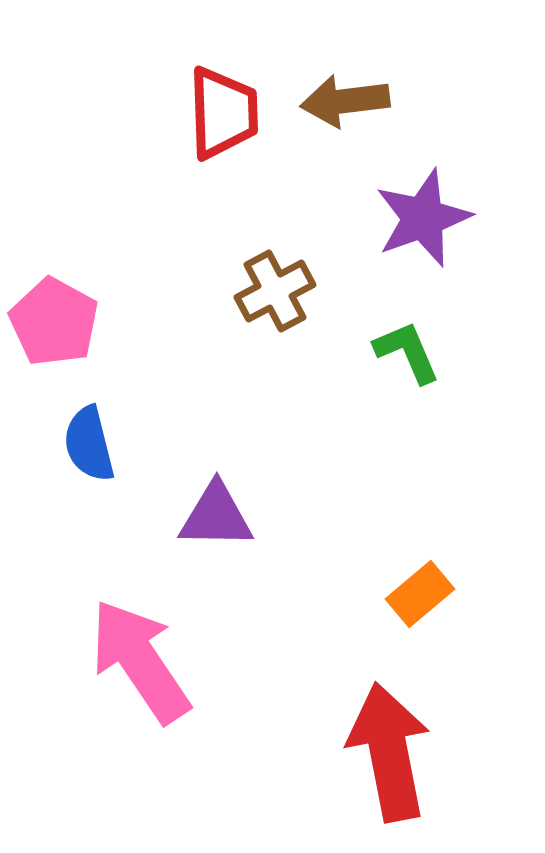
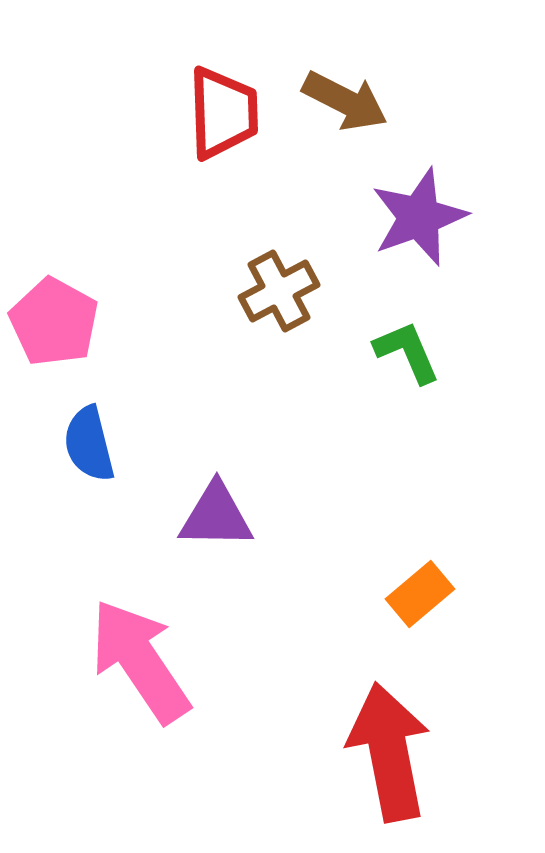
brown arrow: rotated 146 degrees counterclockwise
purple star: moved 4 px left, 1 px up
brown cross: moved 4 px right
